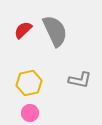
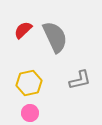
gray semicircle: moved 6 px down
gray L-shape: rotated 25 degrees counterclockwise
